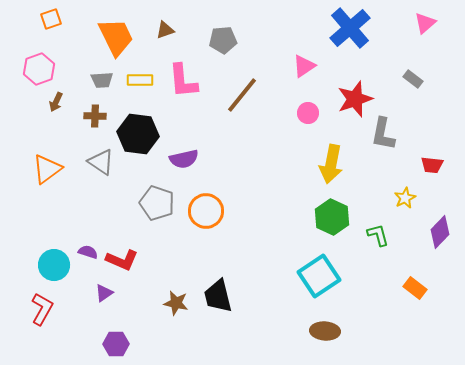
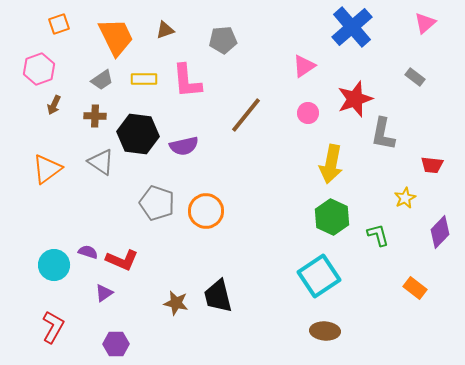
orange square at (51, 19): moved 8 px right, 5 px down
blue cross at (350, 28): moved 2 px right, 1 px up
gray rectangle at (413, 79): moved 2 px right, 2 px up
gray trapezoid at (102, 80): rotated 30 degrees counterclockwise
yellow rectangle at (140, 80): moved 4 px right, 1 px up
pink L-shape at (183, 81): moved 4 px right
brown line at (242, 95): moved 4 px right, 20 px down
brown arrow at (56, 102): moved 2 px left, 3 px down
purple semicircle at (184, 159): moved 13 px up
red L-shape at (42, 309): moved 11 px right, 18 px down
